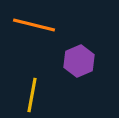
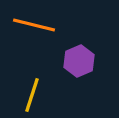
yellow line: rotated 8 degrees clockwise
